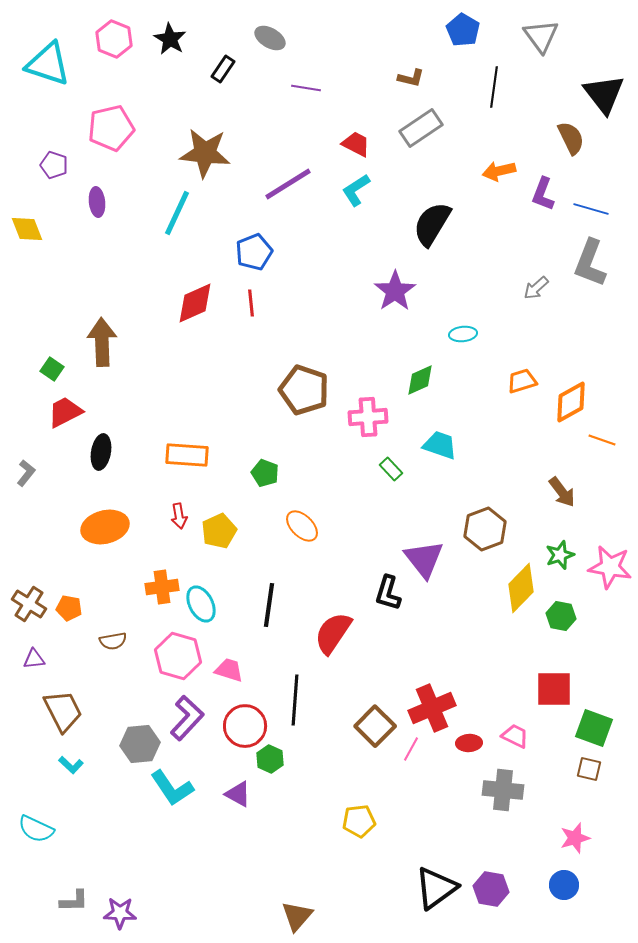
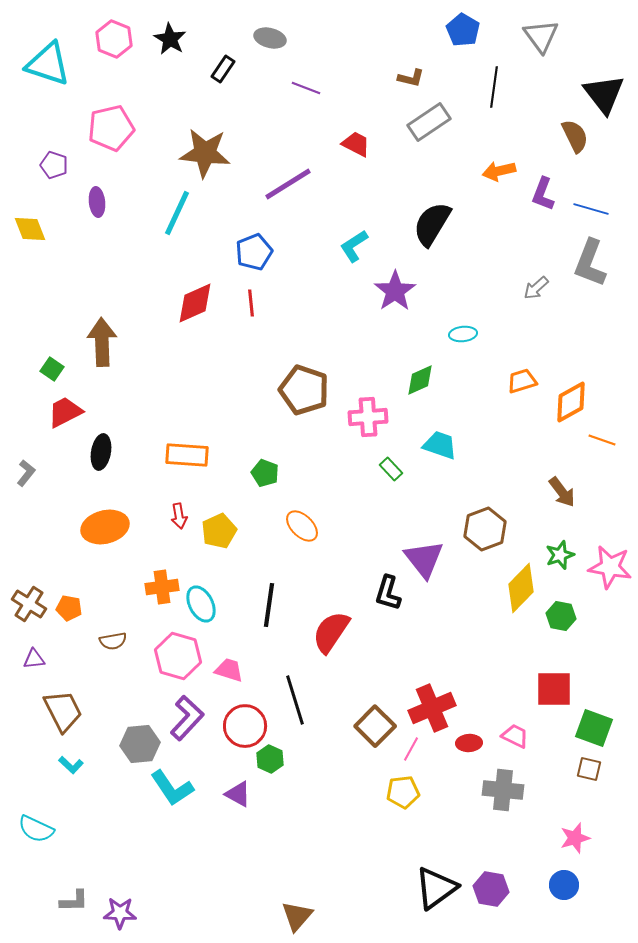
gray ellipse at (270, 38): rotated 16 degrees counterclockwise
purple line at (306, 88): rotated 12 degrees clockwise
gray rectangle at (421, 128): moved 8 px right, 6 px up
brown semicircle at (571, 138): moved 4 px right, 2 px up
cyan L-shape at (356, 190): moved 2 px left, 56 px down
yellow diamond at (27, 229): moved 3 px right
red semicircle at (333, 633): moved 2 px left, 1 px up
black line at (295, 700): rotated 21 degrees counterclockwise
yellow pentagon at (359, 821): moved 44 px right, 29 px up
